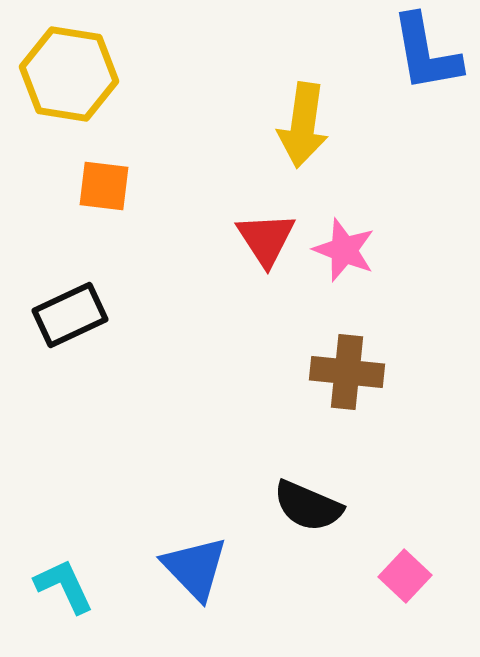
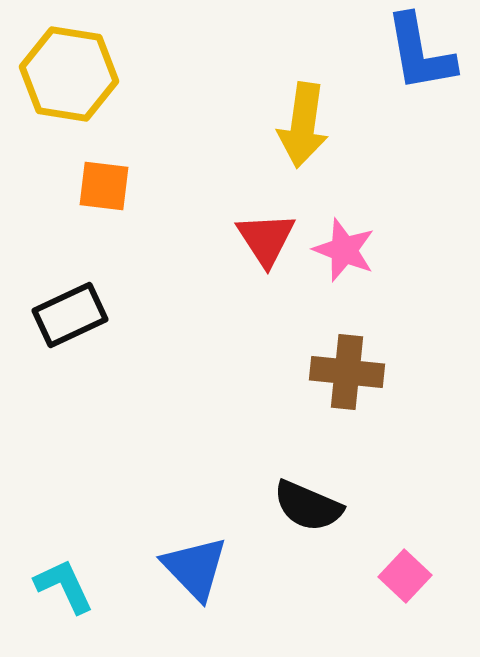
blue L-shape: moved 6 px left
